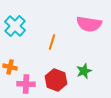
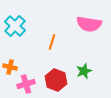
pink cross: rotated 18 degrees counterclockwise
